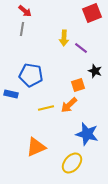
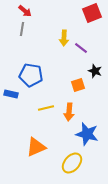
orange arrow: moved 7 px down; rotated 42 degrees counterclockwise
